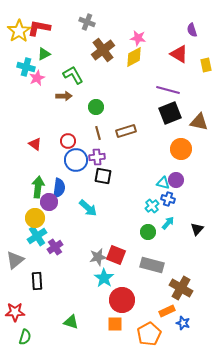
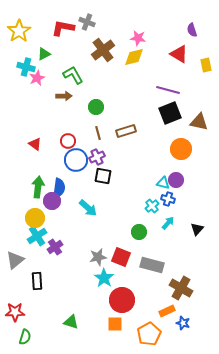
red L-shape at (39, 28): moved 24 px right
yellow diamond at (134, 57): rotated 15 degrees clockwise
purple cross at (97, 157): rotated 21 degrees counterclockwise
purple circle at (49, 202): moved 3 px right, 1 px up
green circle at (148, 232): moved 9 px left
red square at (116, 255): moved 5 px right, 2 px down
